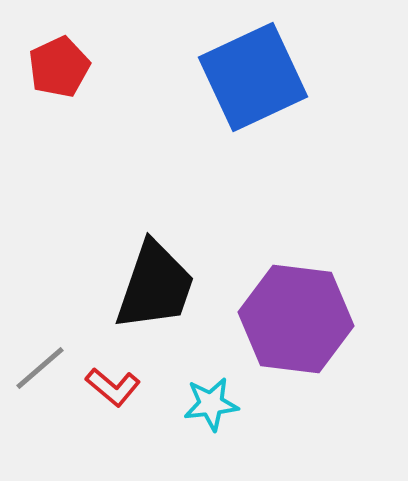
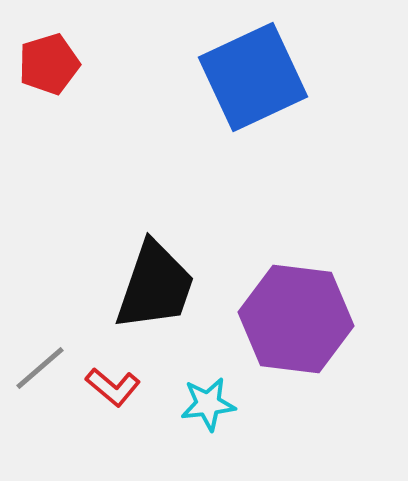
red pentagon: moved 10 px left, 3 px up; rotated 8 degrees clockwise
cyan star: moved 3 px left
